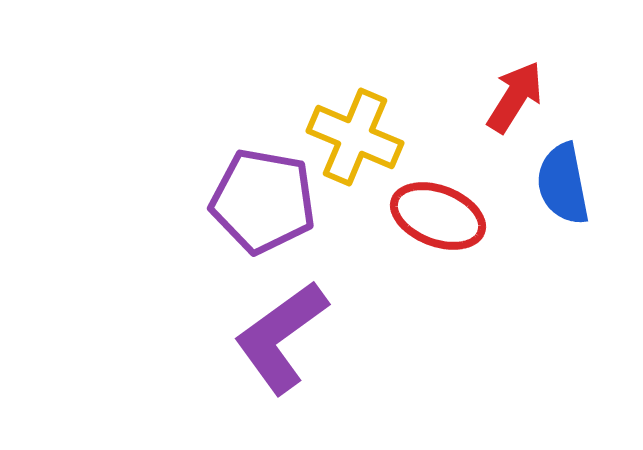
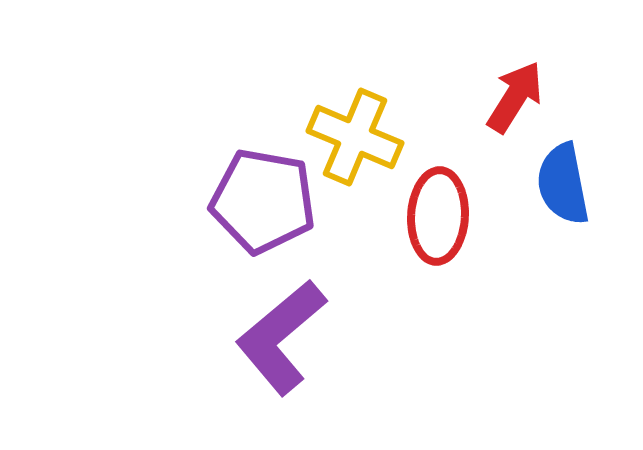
red ellipse: rotated 72 degrees clockwise
purple L-shape: rotated 4 degrees counterclockwise
